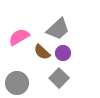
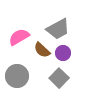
gray trapezoid: rotated 15 degrees clockwise
brown semicircle: moved 2 px up
gray circle: moved 7 px up
